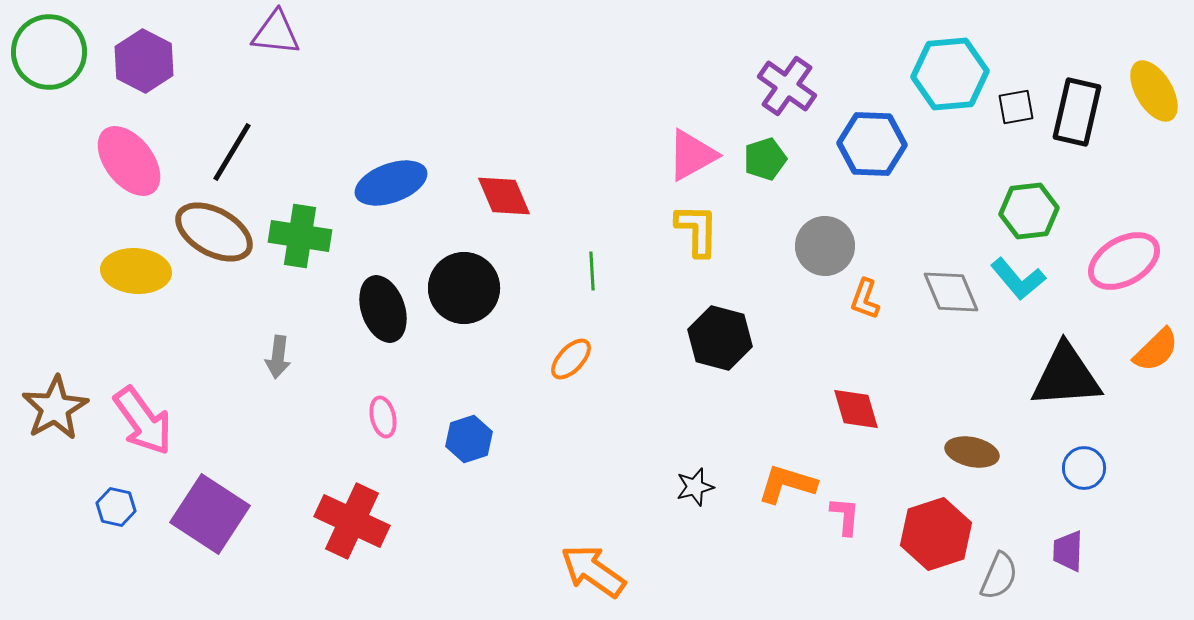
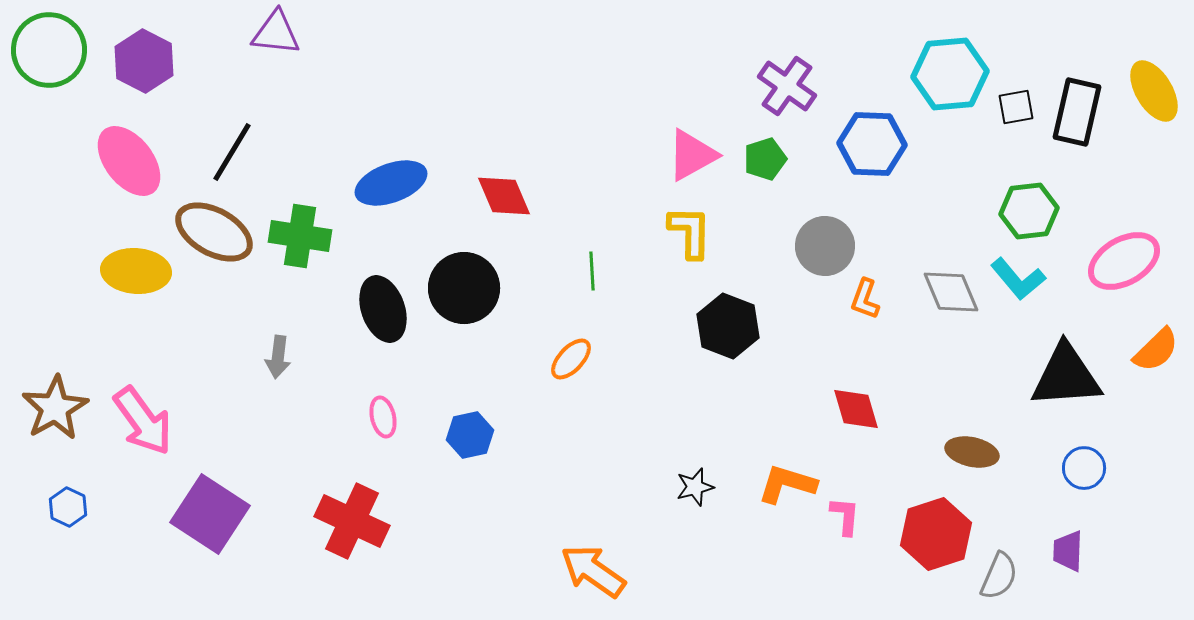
green circle at (49, 52): moved 2 px up
yellow L-shape at (697, 230): moved 7 px left, 2 px down
black hexagon at (720, 338): moved 8 px right, 12 px up; rotated 6 degrees clockwise
blue hexagon at (469, 439): moved 1 px right, 4 px up; rotated 6 degrees clockwise
blue hexagon at (116, 507): moved 48 px left; rotated 12 degrees clockwise
